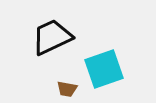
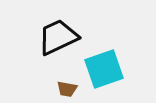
black trapezoid: moved 6 px right
